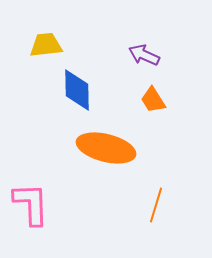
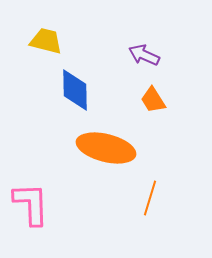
yellow trapezoid: moved 4 px up; rotated 20 degrees clockwise
blue diamond: moved 2 px left
orange line: moved 6 px left, 7 px up
